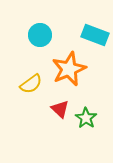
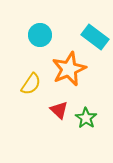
cyan rectangle: moved 2 px down; rotated 16 degrees clockwise
yellow semicircle: rotated 20 degrees counterclockwise
red triangle: moved 1 px left, 1 px down
